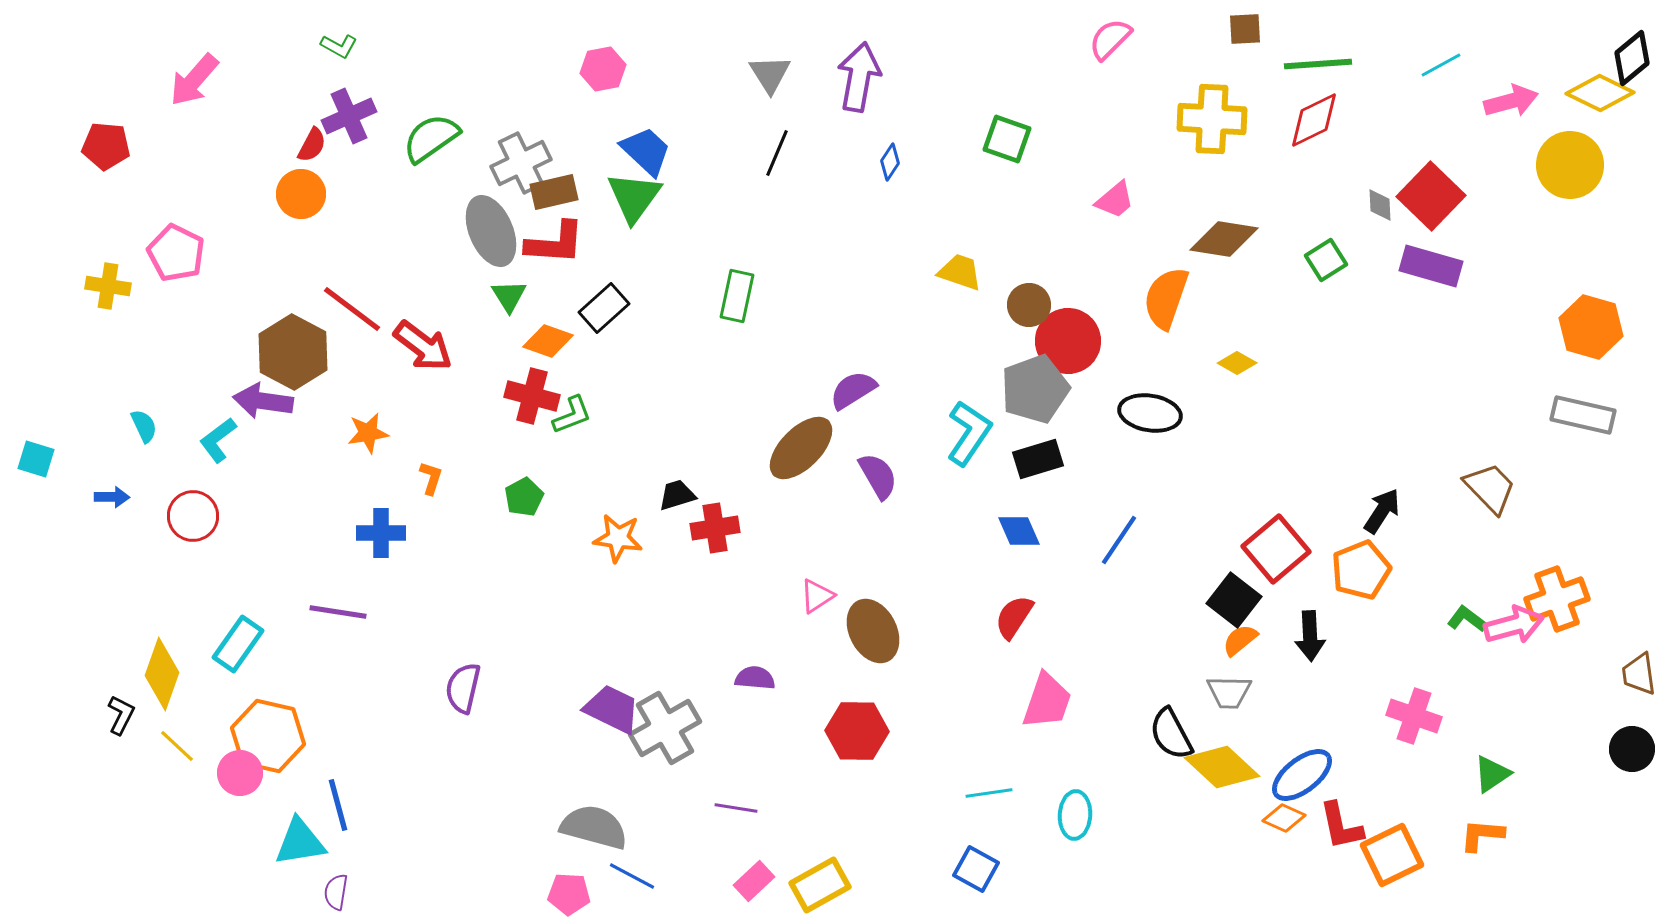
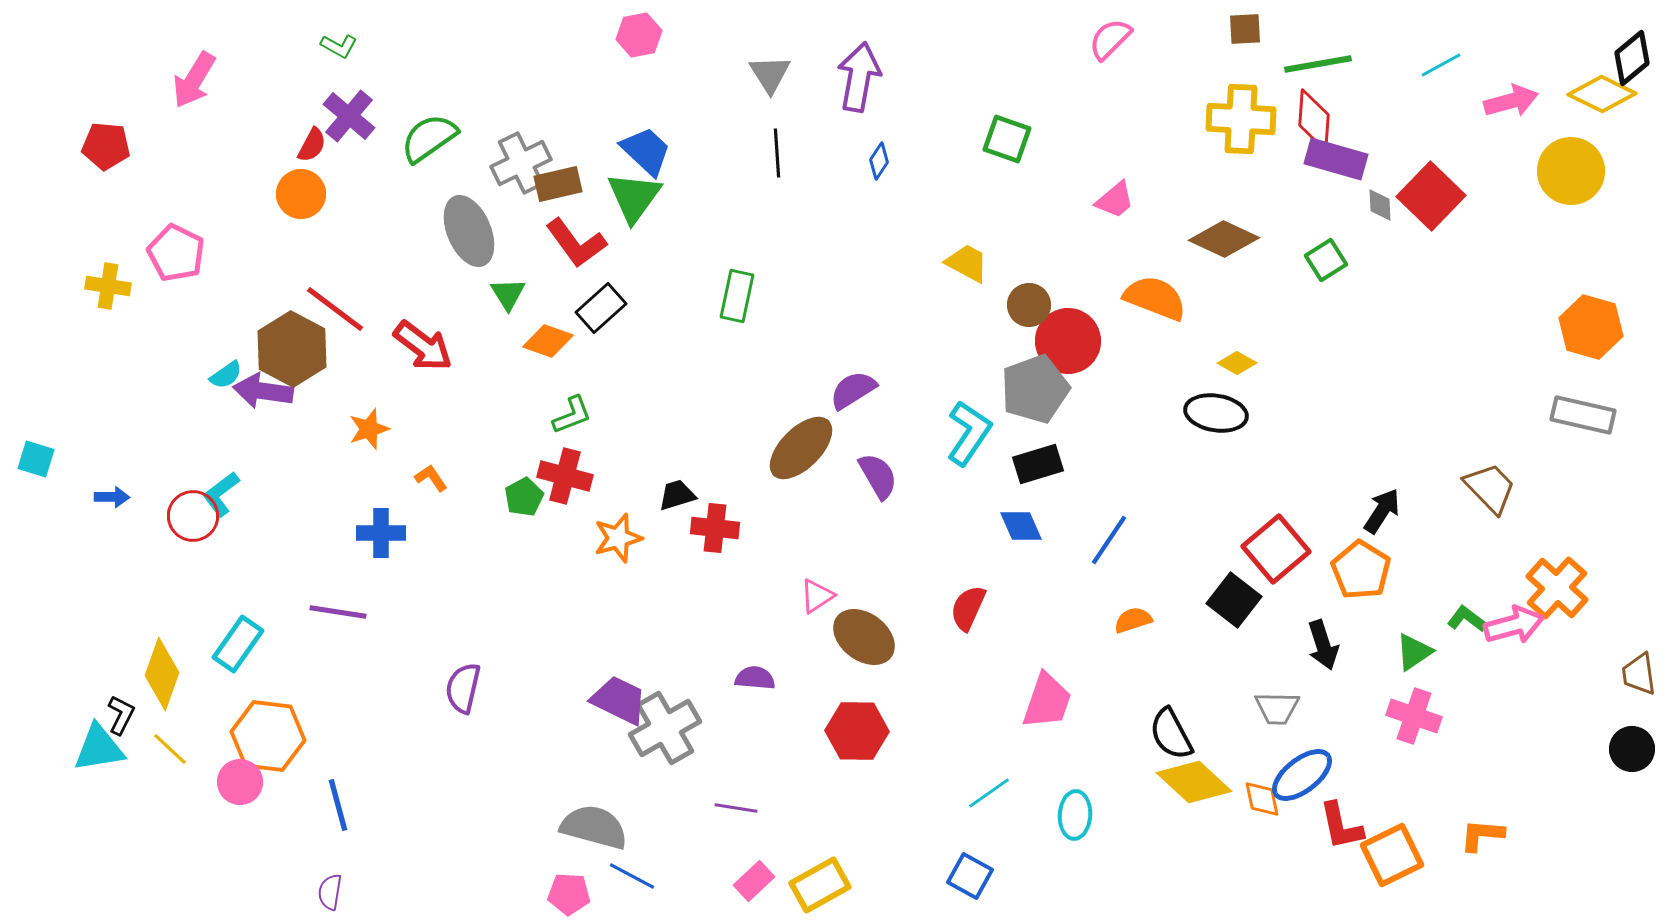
green line at (1318, 64): rotated 6 degrees counterclockwise
pink hexagon at (603, 69): moved 36 px right, 34 px up
pink arrow at (194, 80): rotated 10 degrees counterclockwise
yellow diamond at (1600, 93): moved 2 px right, 1 px down
purple cross at (349, 116): rotated 26 degrees counterclockwise
yellow cross at (1212, 119): moved 29 px right
red diamond at (1314, 120): rotated 60 degrees counterclockwise
green semicircle at (431, 138): moved 2 px left
black line at (777, 153): rotated 27 degrees counterclockwise
blue diamond at (890, 162): moved 11 px left, 1 px up
yellow circle at (1570, 165): moved 1 px right, 6 px down
brown rectangle at (554, 192): moved 4 px right, 8 px up
gray ellipse at (491, 231): moved 22 px left
brown diamond at (1224, 239): rotated 16 degrees clockwise
red L-shape at (555, 243): moved 21 px right; rotated 50 degrees clockwise
purple rectangle at (1431, 266): moved 95 px left, 107 px up
yellow trapezoid at (960, 272): moved 7 px right, 9 px up; rotated 9 degrees clockwise
green triangle at (509, 296): moved 1 px left, 2 px up
orange semicircle at (1166, 298): moved 11 px left; rotated 92 degrees clockwise
black rectangle at (604, 308): moved 3 px left
red line at (352, 309): moved 17 px left
brown hexagon at (293, 352): moved 1 px left, 3 px up
red cross at (532, 396): moved 33 px right, 80 px down
purple arrow at (263, 401): moved 10 px up
black ellipse at (1150, 413): moved 66 px right
cyan semicircle at (144, 426): moved 82 px right, 51 px up; rotated 80 degrees clockwise
orange star at (368, 433): moved 1 px right, 4 px up; rotated 9 degrees counterclockwise
cyan L-shape at (218, 440): moved 3 px right, 54 px down
black rectangle at (1038, 459): moved 5 px down
orange L-shape at (431, 478): rotated 52 degrees counterclockwise
red cross at (715, 528): rotated 15 degrees clockwise
blue diamond at (1019, 531): moved 2 px right, 5 px up
orange star at (618, 538): rotated 24 degrees counterclockwise
blue line at (1119, 540): moved 10 px left
orange pentagon at (1361, 570): rotated 18 degrees counterclockwise
orange cross at (1557, 599): moved 11 px up; rotated 28 degrees counterclockwise
red semicircle at (1014, 617): moved 46 px left, 9 px up; rotated 9 degrees counterclockwise
brown ellipse at (873, 631): moved 9 px left, 6 px down; rotated 26 degrees counterclockwise
black arrow at (1310, 636): moved 13 px right, 9 px down; rotated 15 degrees counterclockwise
orange semicircle at (1240, 640): moved 107 px left, 20 px up; rotated 21 degrees clockwise
gray trapezoid at (1229, 692): moved 48 px right, 16 px down
purple trapezoid at (612, 709): moved 7 px right, 9 px up
orange hexagon at (268, 736): rotated 6 degrees counterclockwise
yellow line at (177, 746): moved 7 px left, 3 px down
yellow diamond at (1222, 767): moved 28 px left, 15 px down
pink circle at (240, 773): moved 9 px down
green triangle at (1492, 774): moved 78 px left, 122 px up
cyan line at (989, 793): rotated 27 degrees counterclockwise
orange diamond at (1284, 818): moved 22 px left, 19 px up; rotated 54 degrees clockwise
cyan triangle at (300, 842): moved 201 px left, 94 px up
blue square at (976, 869): moved 6 px left, 7 px down
purple semicircle at (336, 892): moved 6 px left
